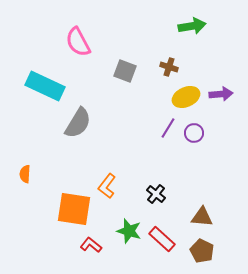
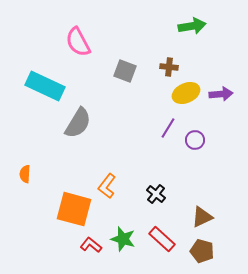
brown cross: rotated 12 degrees counterclockwise
yellow ellipse: moved 4 px up
purple circle: moved 1 px right, 7 px down
orange square: rotated 6 degrees clockwise
brown triangle: rotated 30 degrees counterclockwise
green star: moved 6 px left, 8 px down
brown pentagon: rotated 10 degrees counterclockwise
